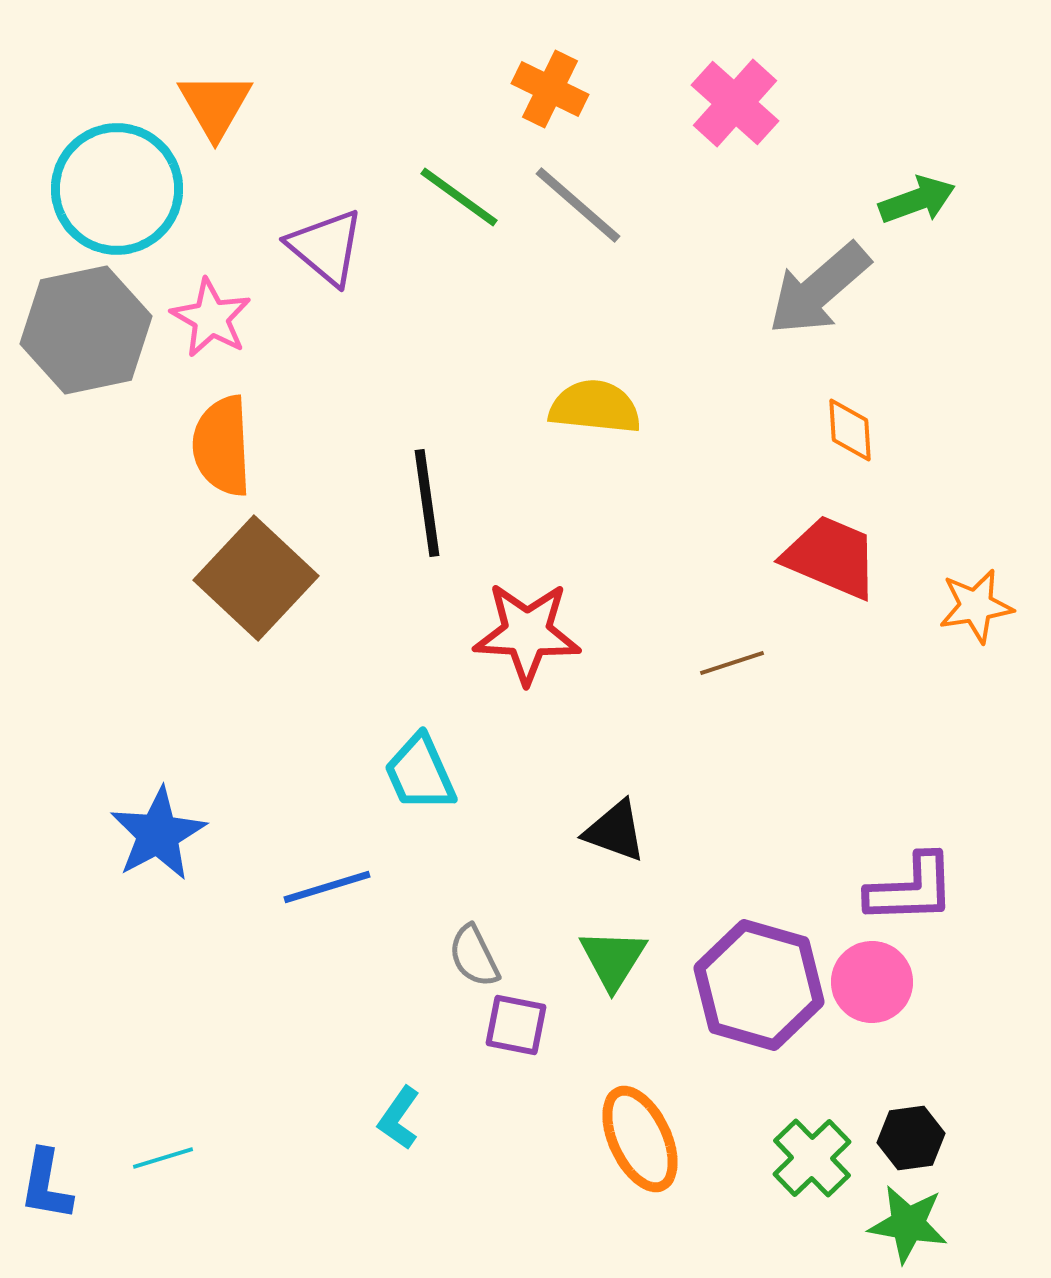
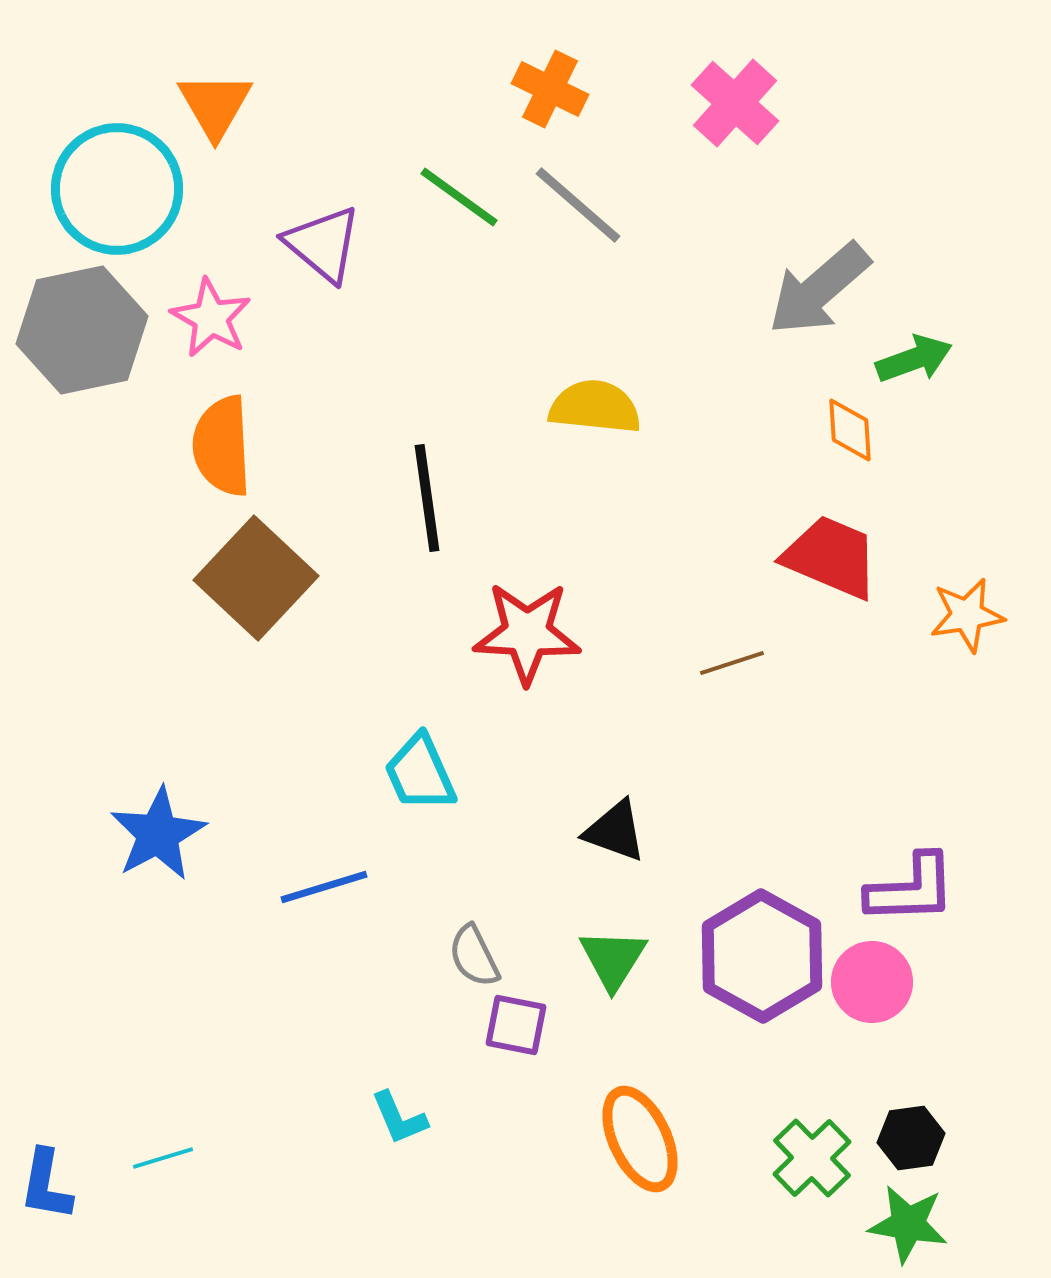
green arrow: moved 3 px left, 159 px down
purple triangle: moved 3 px left, 3 px up
gray hexagon: moved 4 px left
black line: moved 5 px up
orange star: moved 9 px left, 9 px down
blue line: moved 3 px left
purple hexagon: moved 3 px right, 29 px up; rotated 13 degrees clockwise
cyan L-shape: rotated 58 degrees counterclockwise
